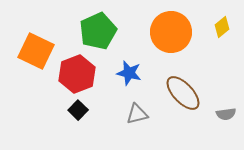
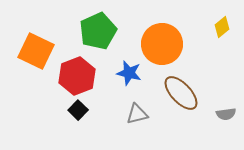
orange circle: moved 9 px left, 12 px down
red hexagon: moved 2 px down
brown ellipse: moved 2 px left
